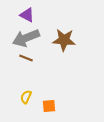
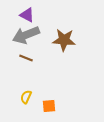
gray arrow: moved 3 px up
